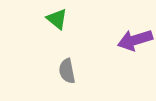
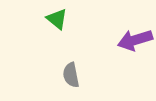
gray semicircle: moved 4 px right, 4 px down
